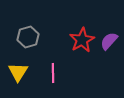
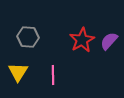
gray hexagon: rotated 20 degrees clockwise
pink line: moved 2 px down
